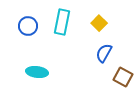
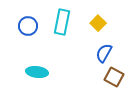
yellow square: moved 1 px left
brown square: moved 9 px left
